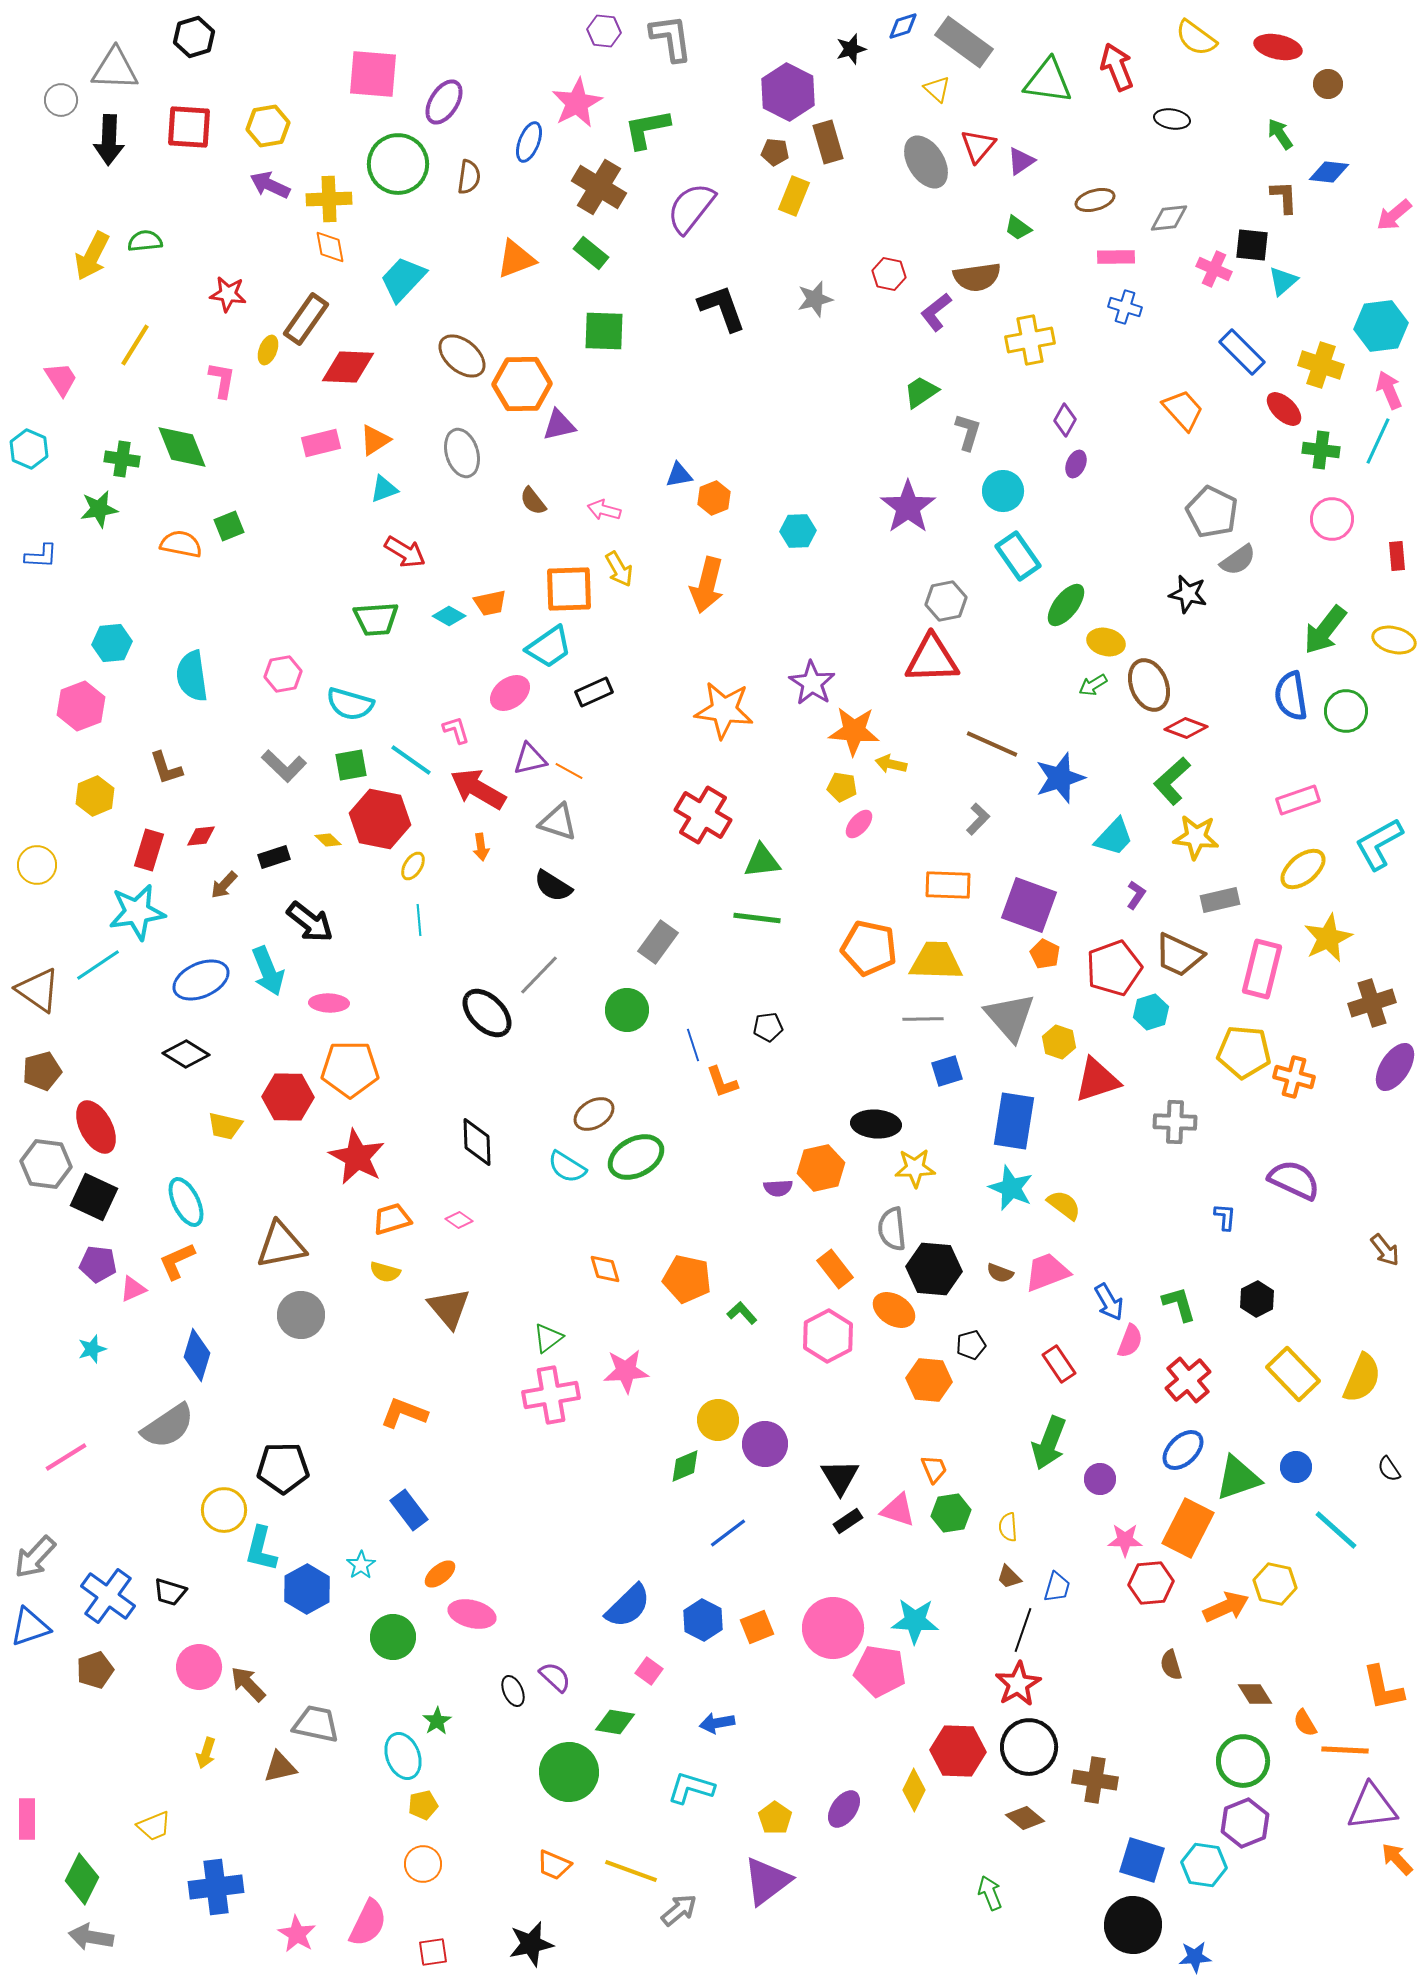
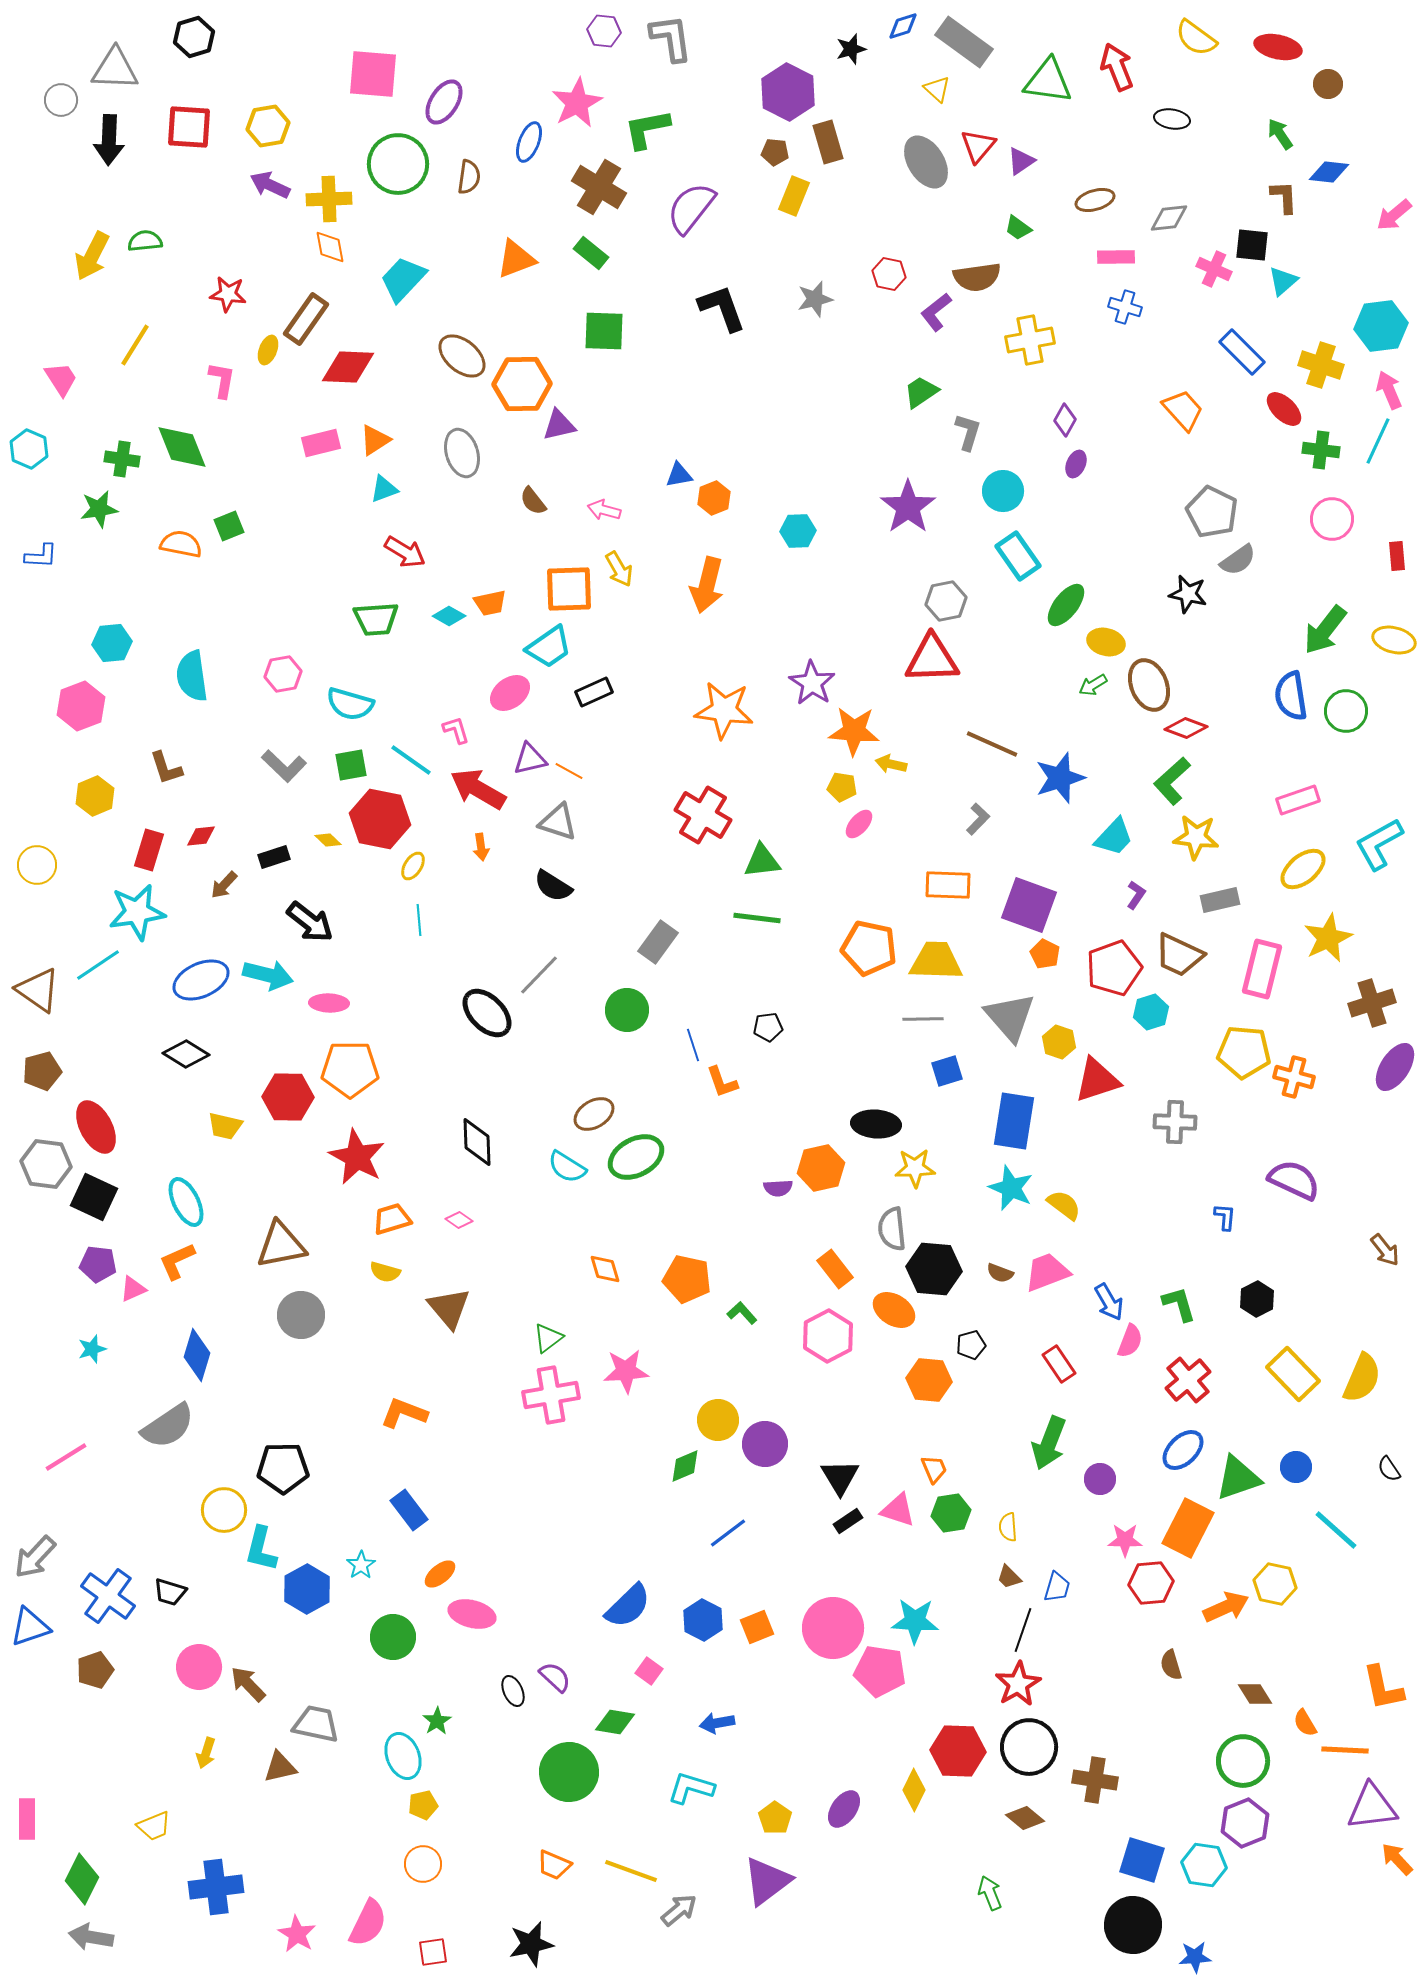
cyan arrow at (268, 971): moved 4 px down; rotated 54 degrees counterclockwise
